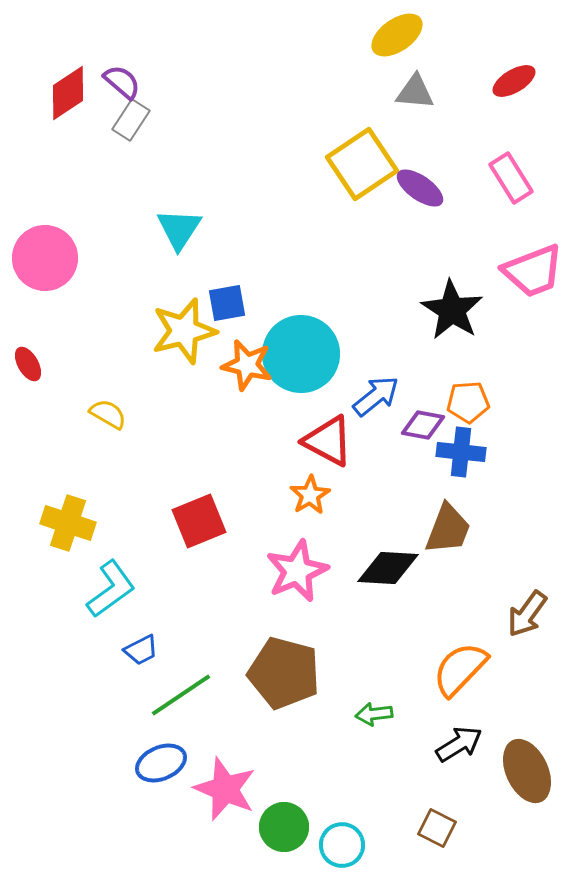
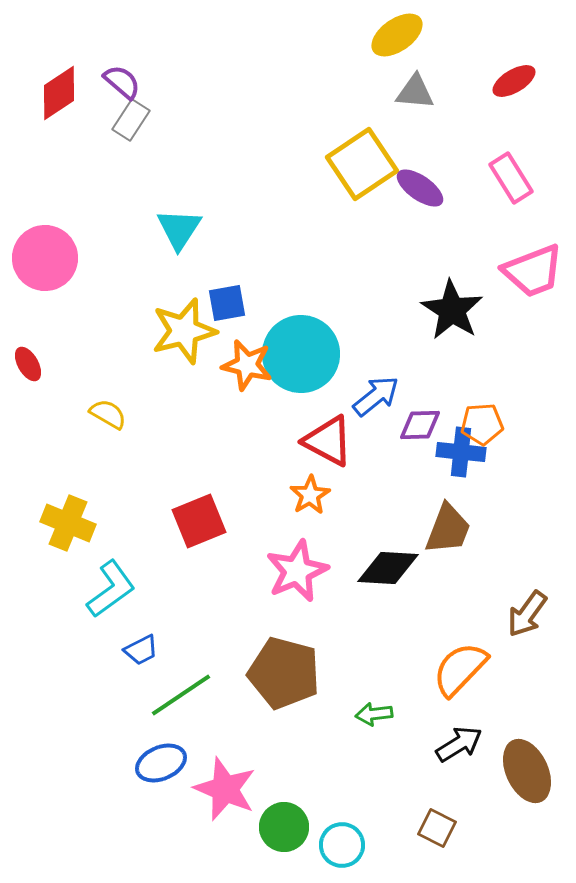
red diamond at (68, 93): moved 9 px left
orange pentagon at (468, 402): moved 14 px right, 22 px down
purple diamond at (423, 425): moved 3 px left; rotated 12 degrees counterclockwise
yellow cross at (68, 523): rotated 4 degrees clockwise
